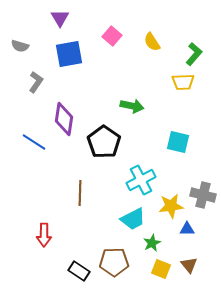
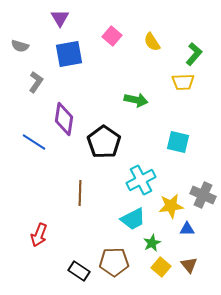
green arrow: moved 4 px right, 6 px up
gray cross: rotated 10 degrees clockwise
red arrow: moved 5 px left; rotated 20 degrees clockwise
yellow square: moved 2 px up; rotated 18 degrees clockwise
